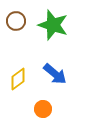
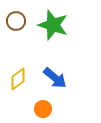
blue arrow: moved 4 px down
